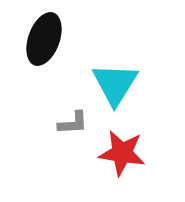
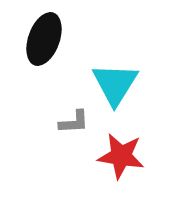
gray L-shape: moved 1 px right, 1 px up
red star: moved 1 px left, 3 px down
